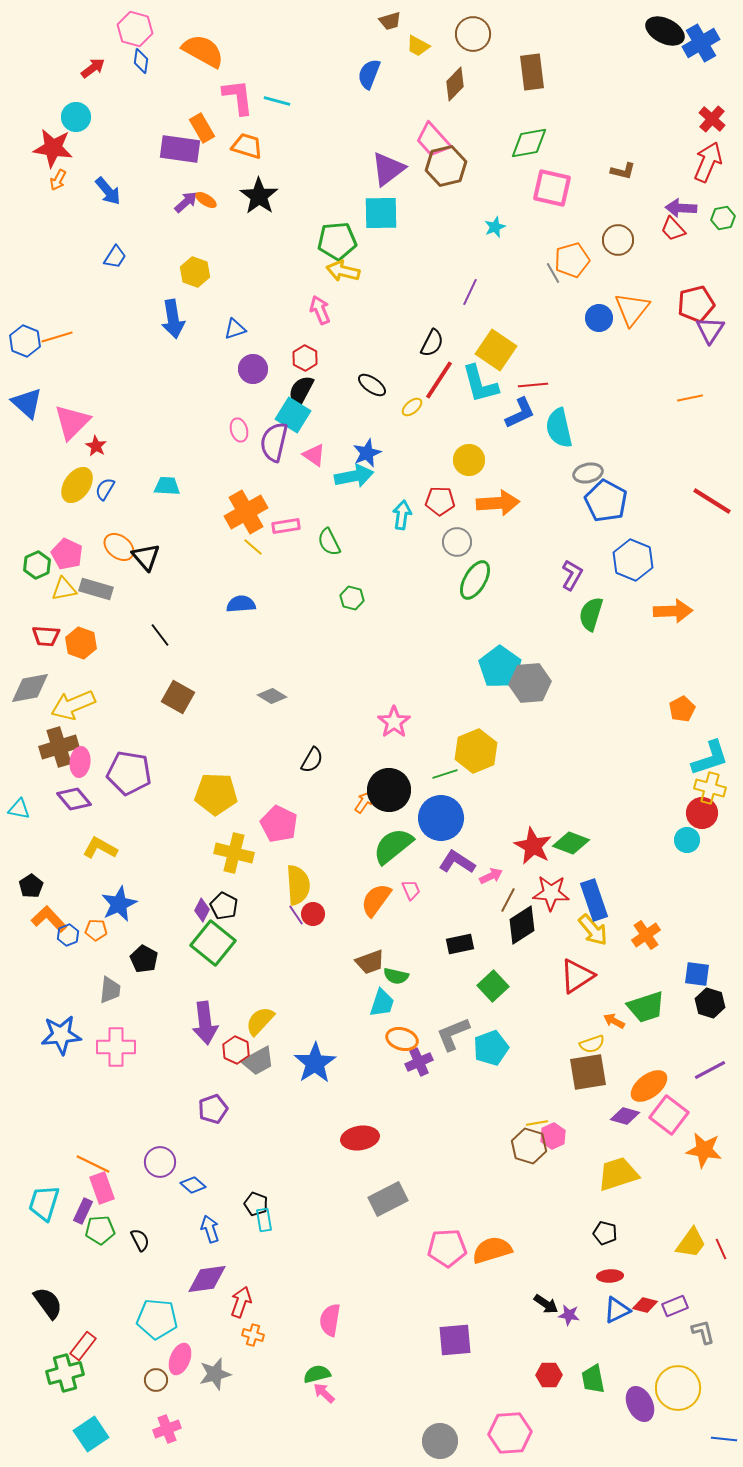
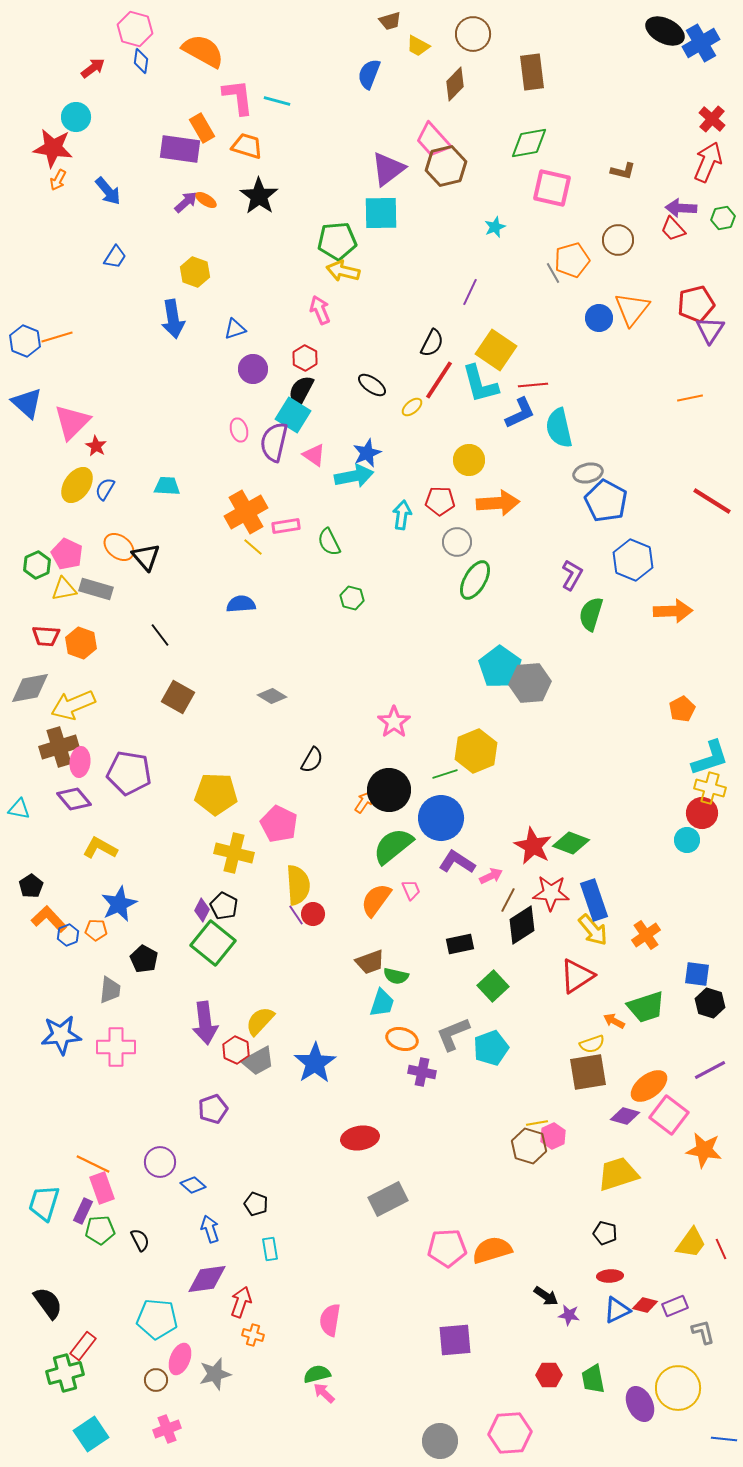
purple cross at (419, 1062): moved 3 px right, 10 px down; rotated 36 degrees clockwise
cyan rectangle at (264, 1220): moved 6 px right, 29 px down
black arrow at (546, 1304): moved 8 px up
